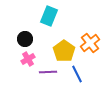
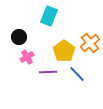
black circle: moved 6 px left, 2 px up
pink cross: moved 1 px left, 2 px up
blue line: rotated 18 degrees counterclockwise
